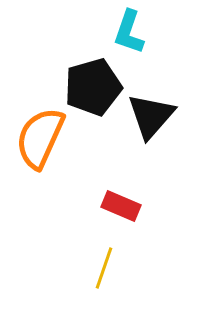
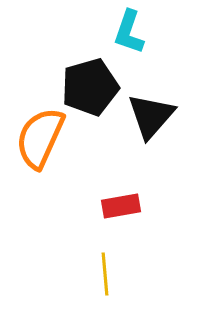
black pentagon: moved 3 px left
red rectangle: rotated 33 degrees counterclockwise
yellow line: moved 1 px right, 6 px down; rotated 24 degrees counterclockwise
